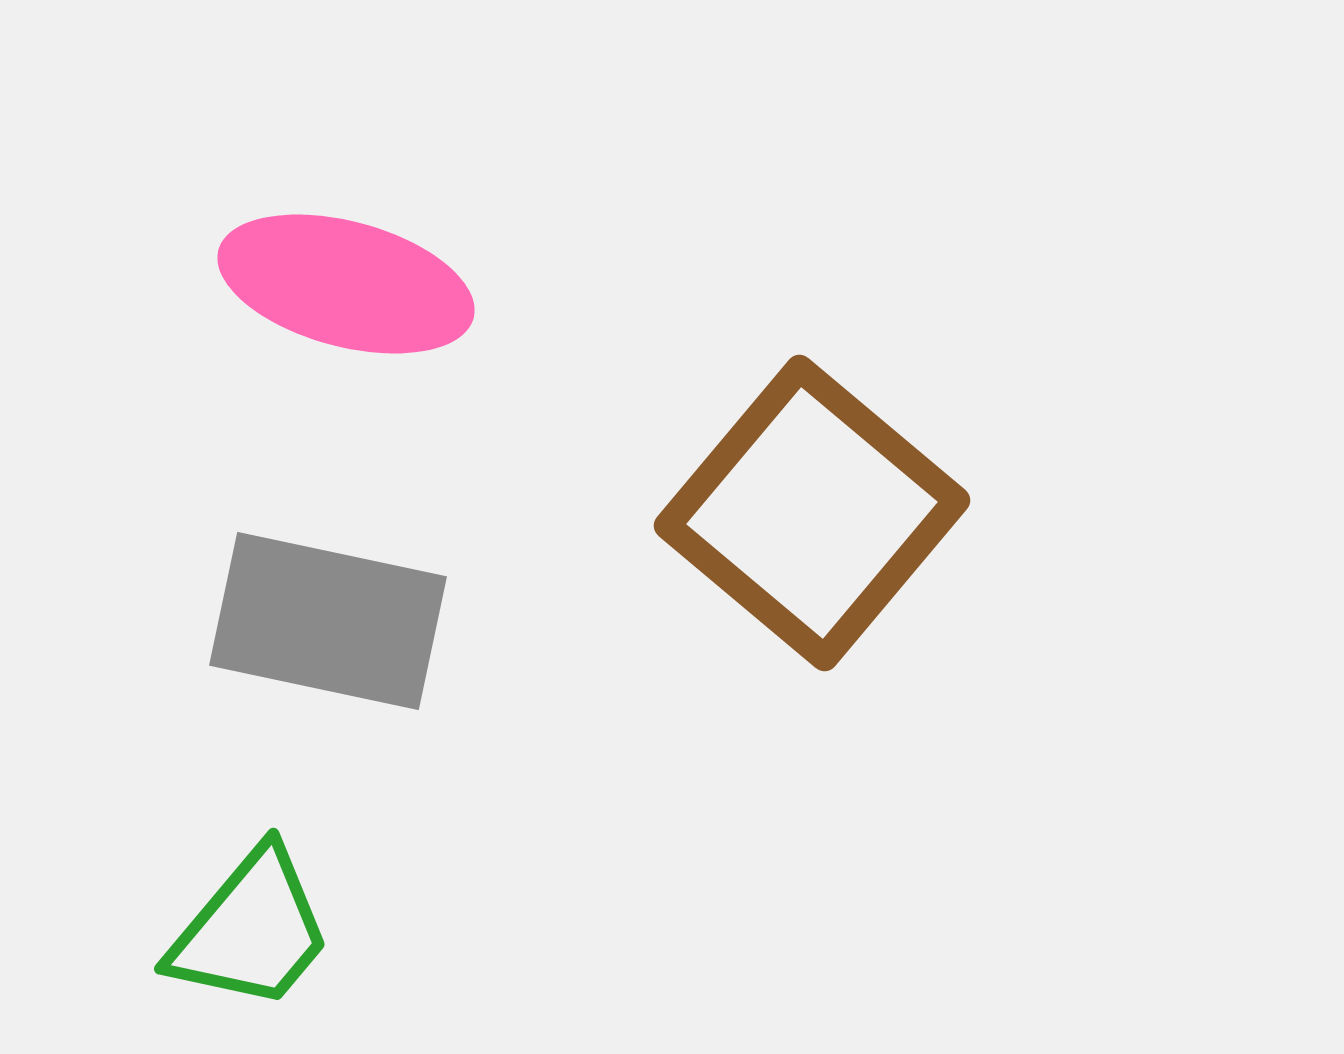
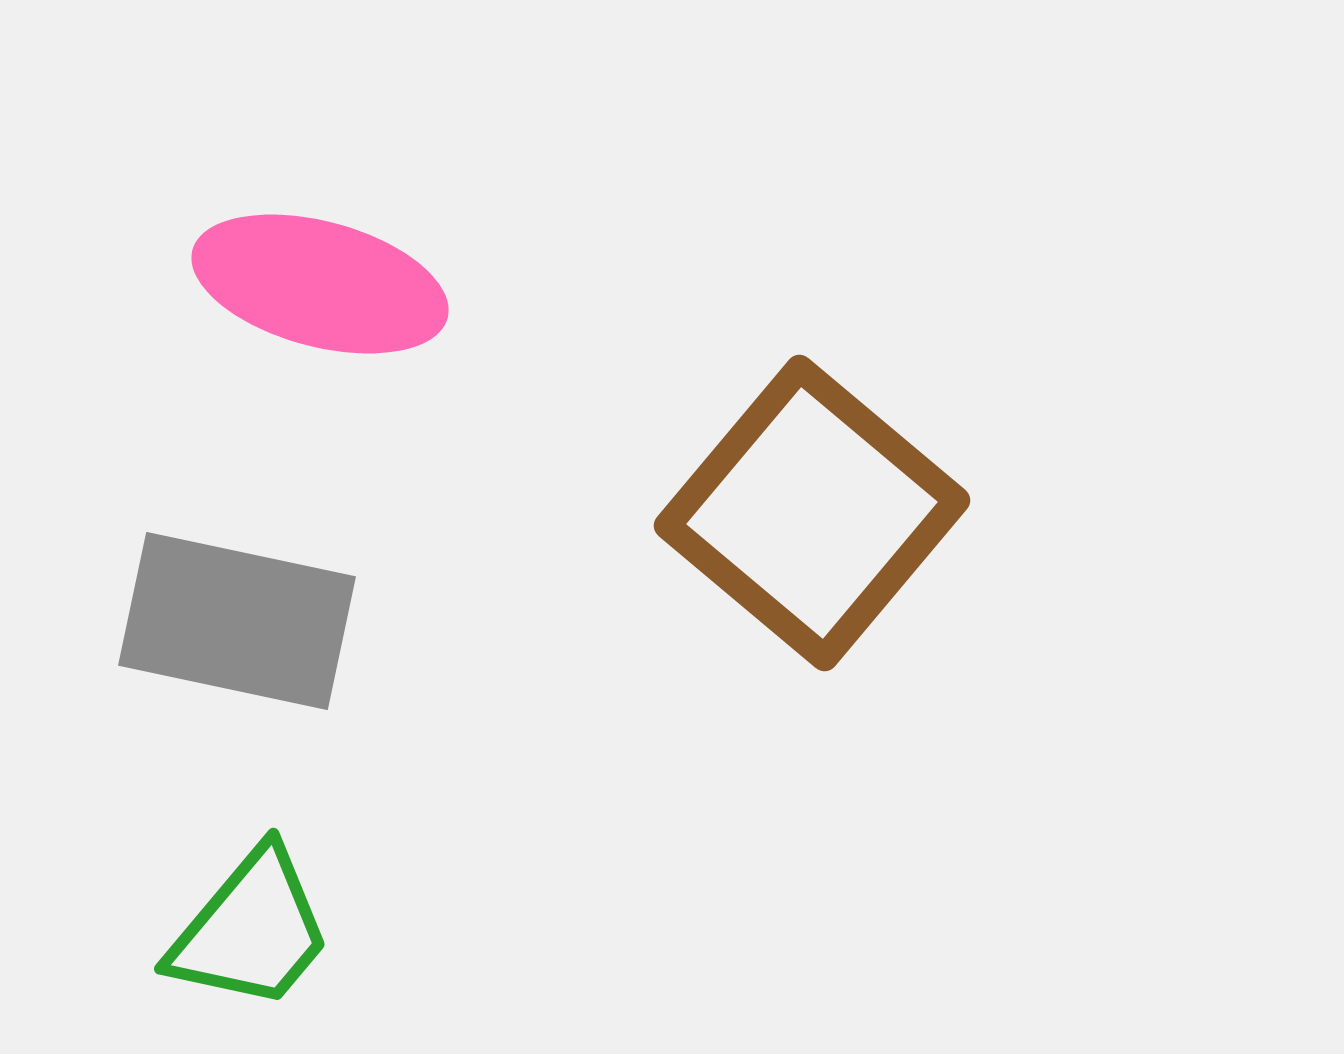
pink ellipse: moved 26 px left
gray rectangle: moved 91 px left
